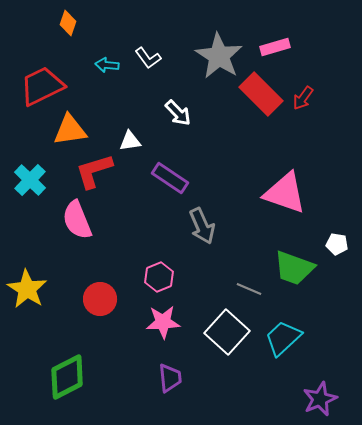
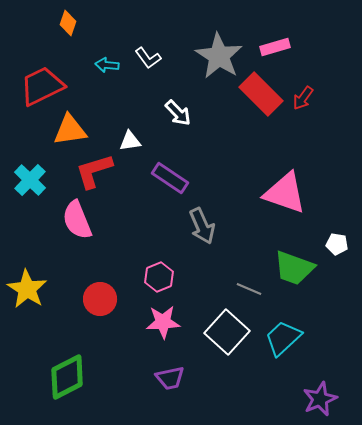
purple trapezoid: rotated 84 degrees clockwise
